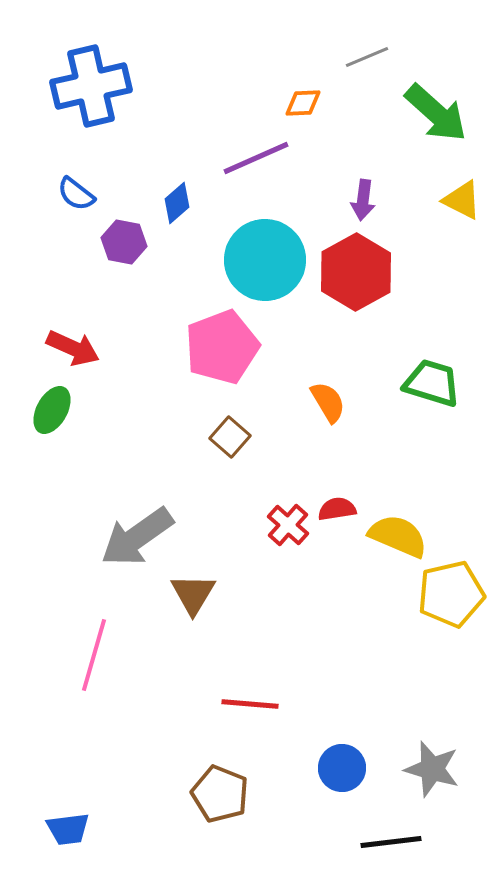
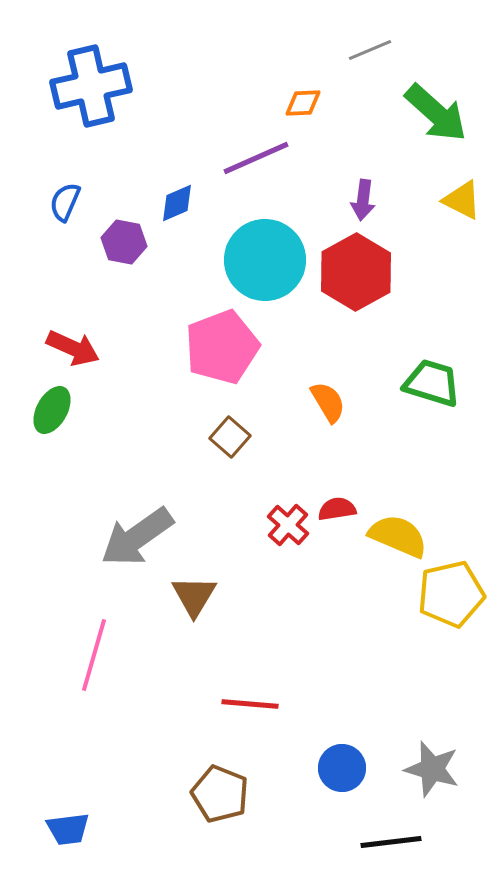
gray line: moved 3 px right, 7 px up
blue semicircle: moved 11 px left, 8 px down; rotated 75 degrees clockwise
blue diamond: rotated 18 degrees clockwise
brown triangle: moved 1 px right, 2 px down
